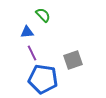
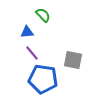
purple line: rotated 14 degrees counterclockwise
gray square: rotated 30 degrees clockwise
